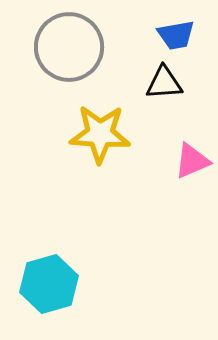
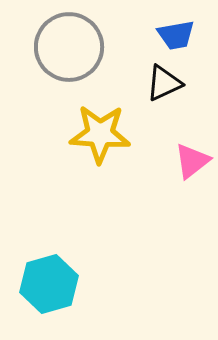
black triangle: rotated 21 degrees counterclockwise
pink triangle: rotated 15 degrees counterclockwise
